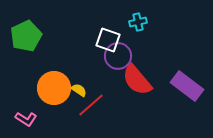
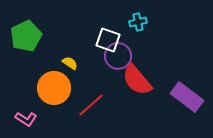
purple rectangle: moved 11 px down
yellow semicircle: moved 9 px left, 27 px up
